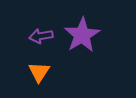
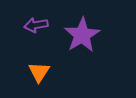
purple arrow: moved 5 px left, 11 px up
